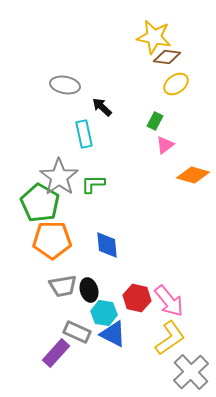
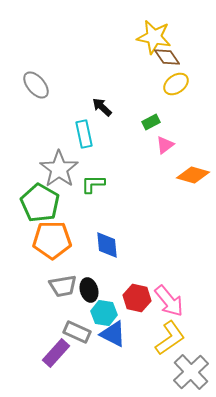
brown diamond: rotated 48 degrees clockwise
gray ellipse: moved 29 px left; rotated 40 degrees clockwise
green rectangle: moved 4 px left, 1 px down; rotated 36 degrees clockwise
gray star: moved 8 px up
